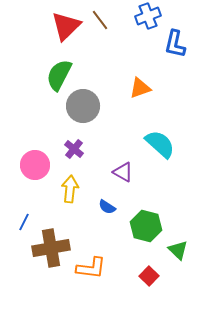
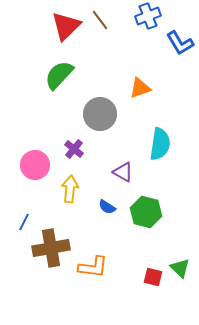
blue L-shape: moved 5 px right, 1 px up; rotated 44 degrees counterclockwise
green semicircle: rotated 16 degrees clockwise
gray circle: moved 17 px right, 8 px down
cyan semicircle: rotated 56 degrees clockwise
green hexagon: moved 14 px up
green triangle: moved 2 px right, 18 px down
orange L-shape: moved 2 px right, 1 px up
red square: moved 4 px right, 1 px down; rotated 30 degrees counterclockwise
